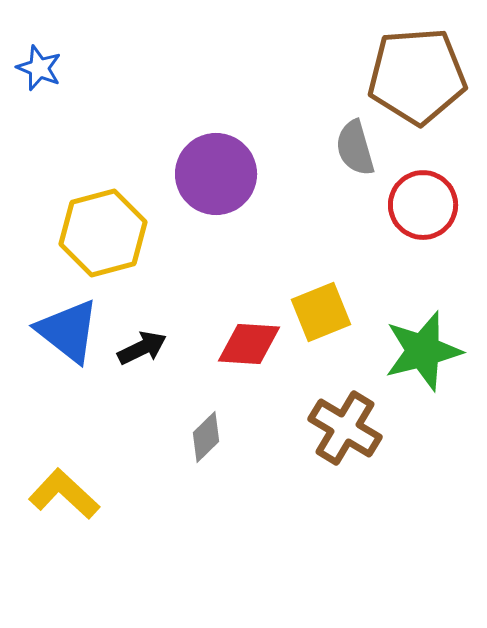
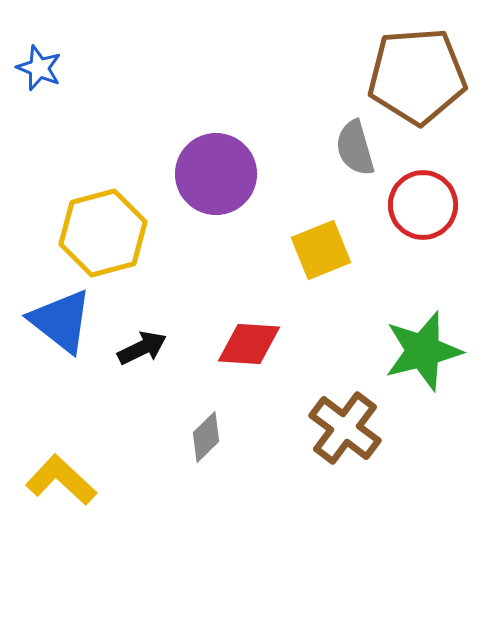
yellow square: moved 62 px up
blue triangle: moved 7 px left, 10 px up
brown cross: rotated 6 degrees clockwise
yellow L-shape: moved 3 px left, 14 px up
